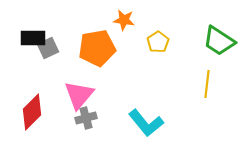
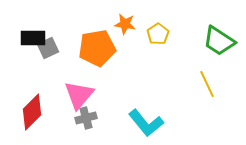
orange star: moved 1 px right, 4 px down
yellow pentagon: moved 8 px up
yellow line: rotated 32 degrees counterclockwise
